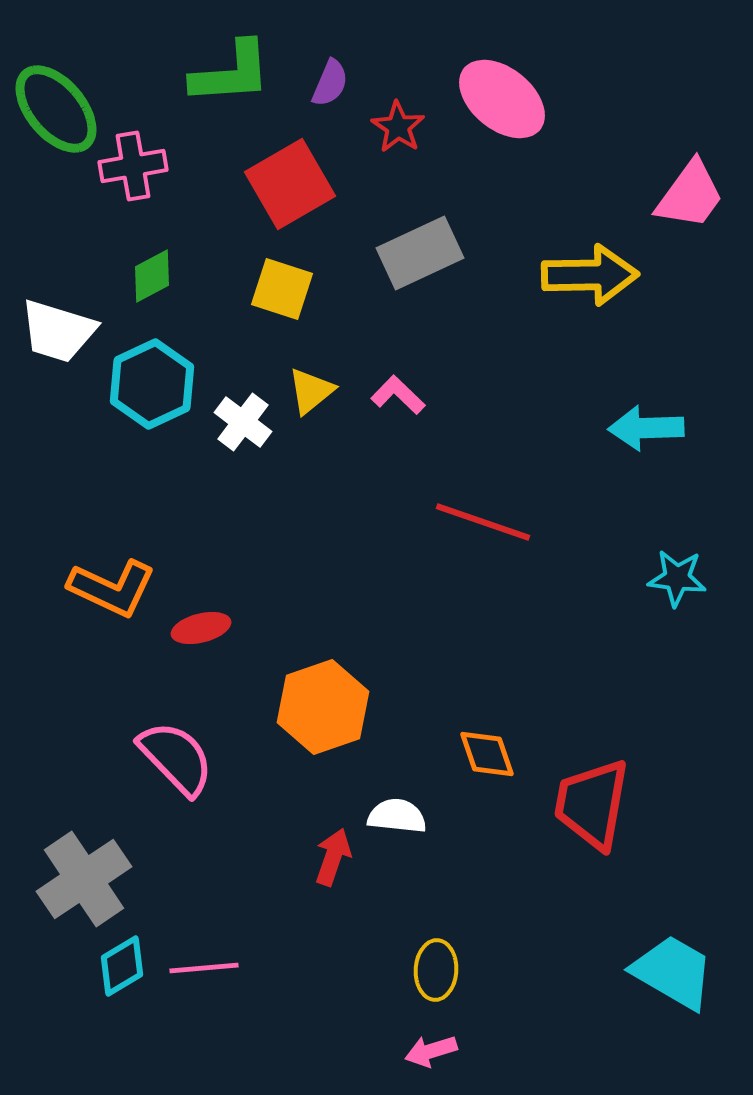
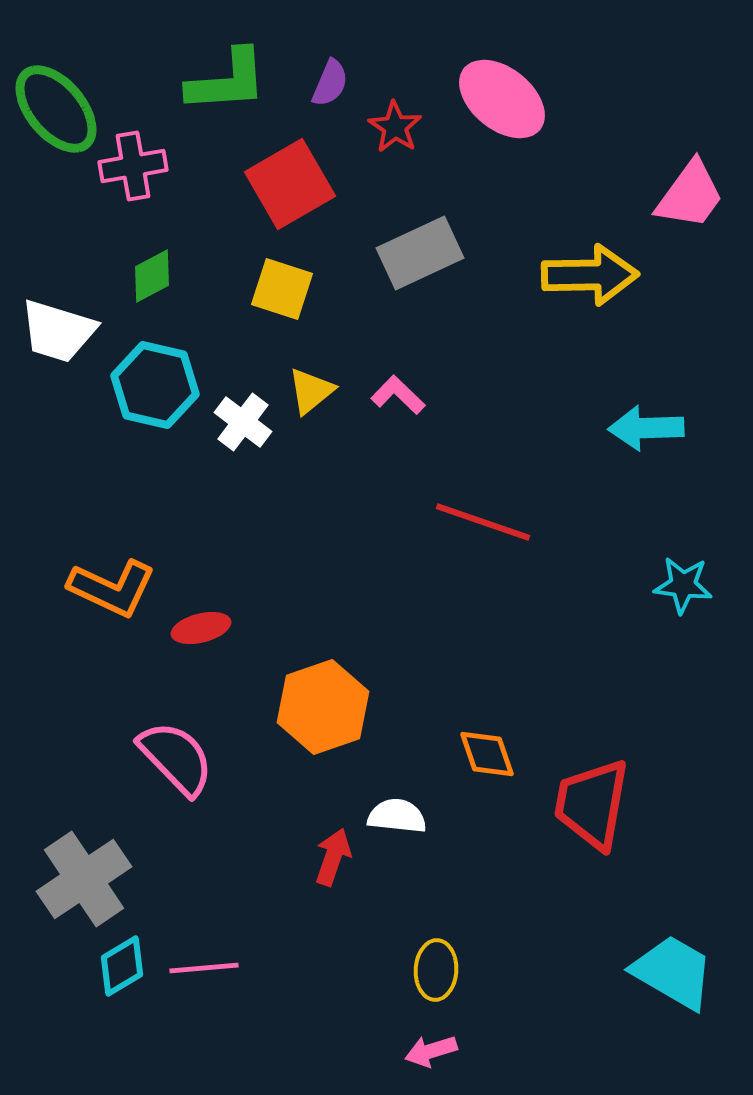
green L-shape: moved 4 px left, 8 px down
red star: moved 3 px left
cyan hexagon: moved 3 px right, 1 px down; rotated 22 degrees counterclockwise
cyan star: moved 6 px right, 7 px down
